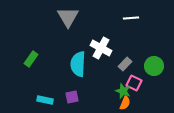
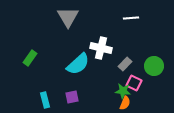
white cross: rotated 15 degrees counterclockwise
green rectangle: moved 1 px left, 1 px up
cyan semicircle: rotated 135 degrees counterclockwise
green star: rotated 14 degrees counterclockwise
cyan rectangle: rotated 63 degrees clockwise
